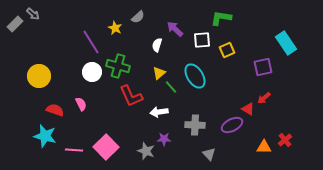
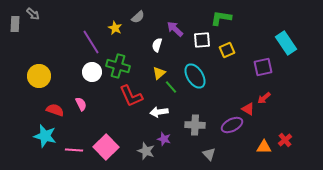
gray rectangle: rotated 42 degrees counterclockwise
purple star: rotated 16 degrees clockwise
